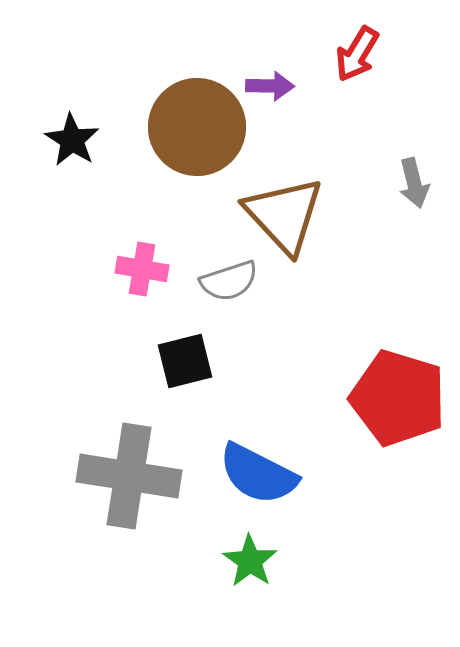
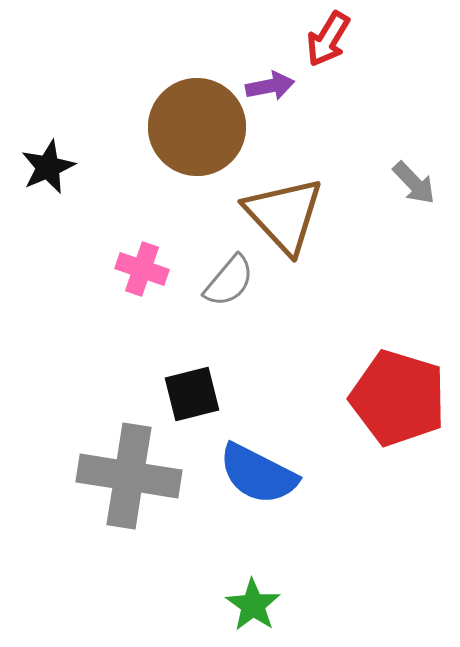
red arrow: moved 29 px left, 15 px up
purple arrow: rotated 12 degrees counterclockwise
black star: moved 24 px left, 27 px down; rotated 16 degrees clockwise
gray arrow: rotated 30 degrees counterclockwise
pink cross: rotated 9 degrees clockwise
gray semicircle: rotated 32 degrees counterclockwise
black square: moved 7 px right, 33 px down
green star: moved 3 px right, 44 px down
